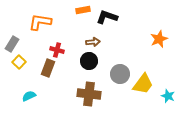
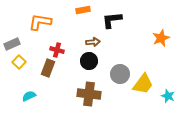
black L-shape: moved 5 px right, 3 px down; rotated 25 degrees counterclockwise
orange star: moved 2 px right, 1 px up
gray rectangle: rotated 35 degrees clockwise
